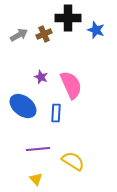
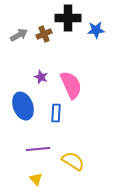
blue star: rotated 24 degrees counterclockwise
blue ellipse: rotated 32 degrees clockwise
